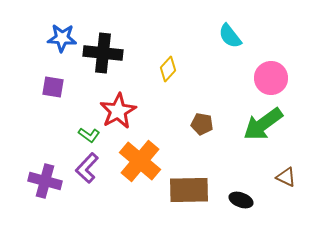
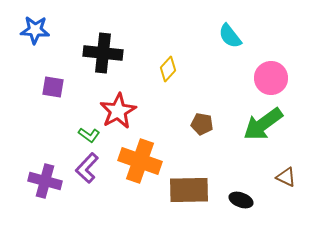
blue star: moved 27 px left, 8 px up
orange cross: rotated 21 degrees counterclockwise
